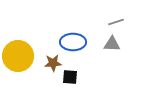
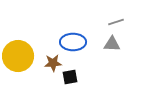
black square: rotated 14 degrees counterclockwise
